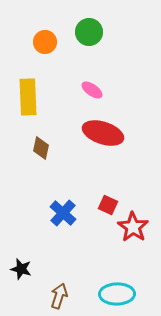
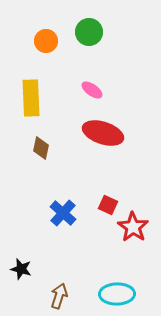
orange circle: moved 1 px right, 1 px up
yellow rectangle: moved 3 px right, 1 px down
